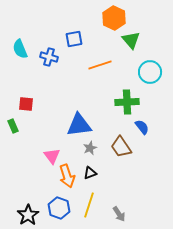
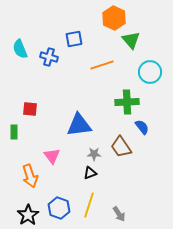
orange line: moved 2 px right
red square: moved 4 px right, 5 px down
green rectangle: moved 1 px right, 6 px down; rotated 24 degrees clockwise
gray star: moved 4 px right, 6 px down; rotated 24 degrees clockwise
orange arrow: moved 37 px left
